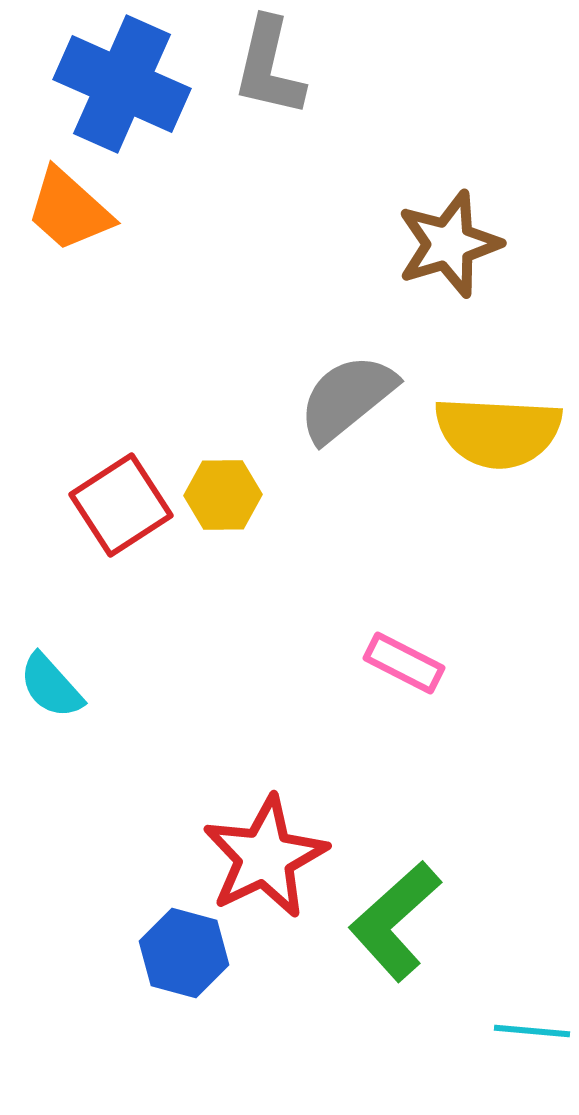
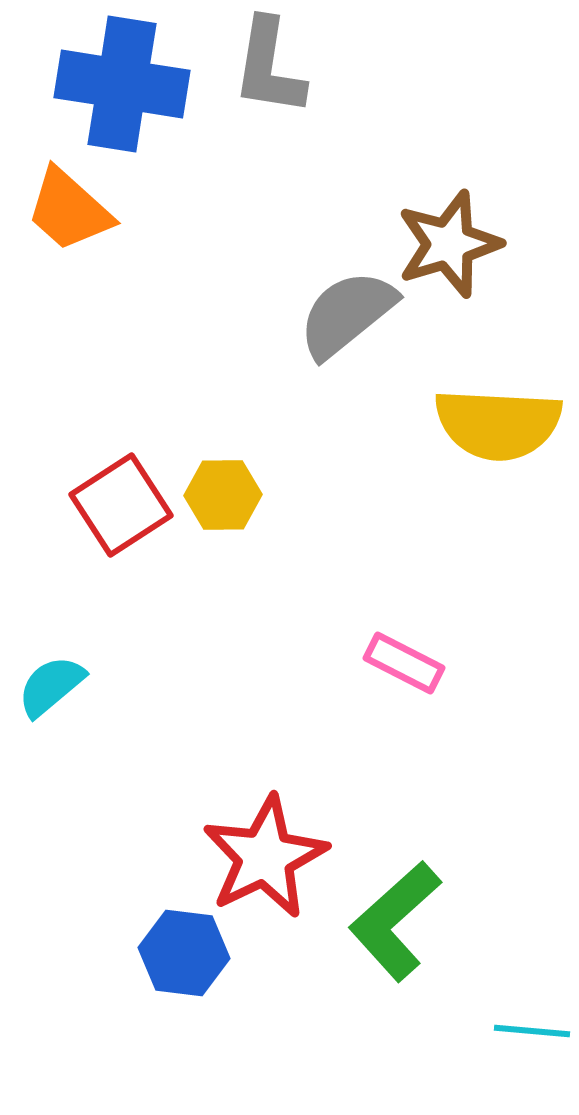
gray L-shape: rotated 4 degrees counterclockwise
blue cross: rotated 15 degrees counterclockwise
gray semicircle: moved 84 px up
yellow semicircle: moved 8 px up
cyan semicircle: rotated 92 degrees clockwise
blue hexagon: rotated 8 degrees counterclockwise
